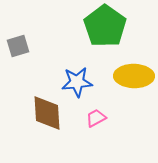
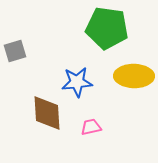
green pentagon: moved 2 px right, 2 px down; rotated 27 degrees counterclockwise
gray square: moved 3 px left, 5 px down
pink trapezoid: moved 5 px left, 9 px down; rotated 15 degrees clockwise
